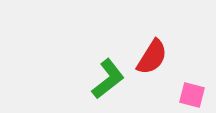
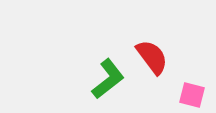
red semicircle: rotated 69 degrees counterclockwise
